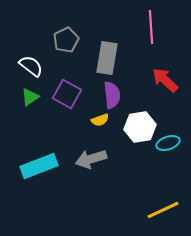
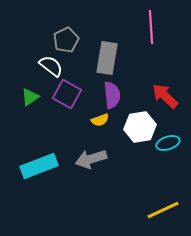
white semicircle: moved 20 px right
red arrow: moved 16 px down
